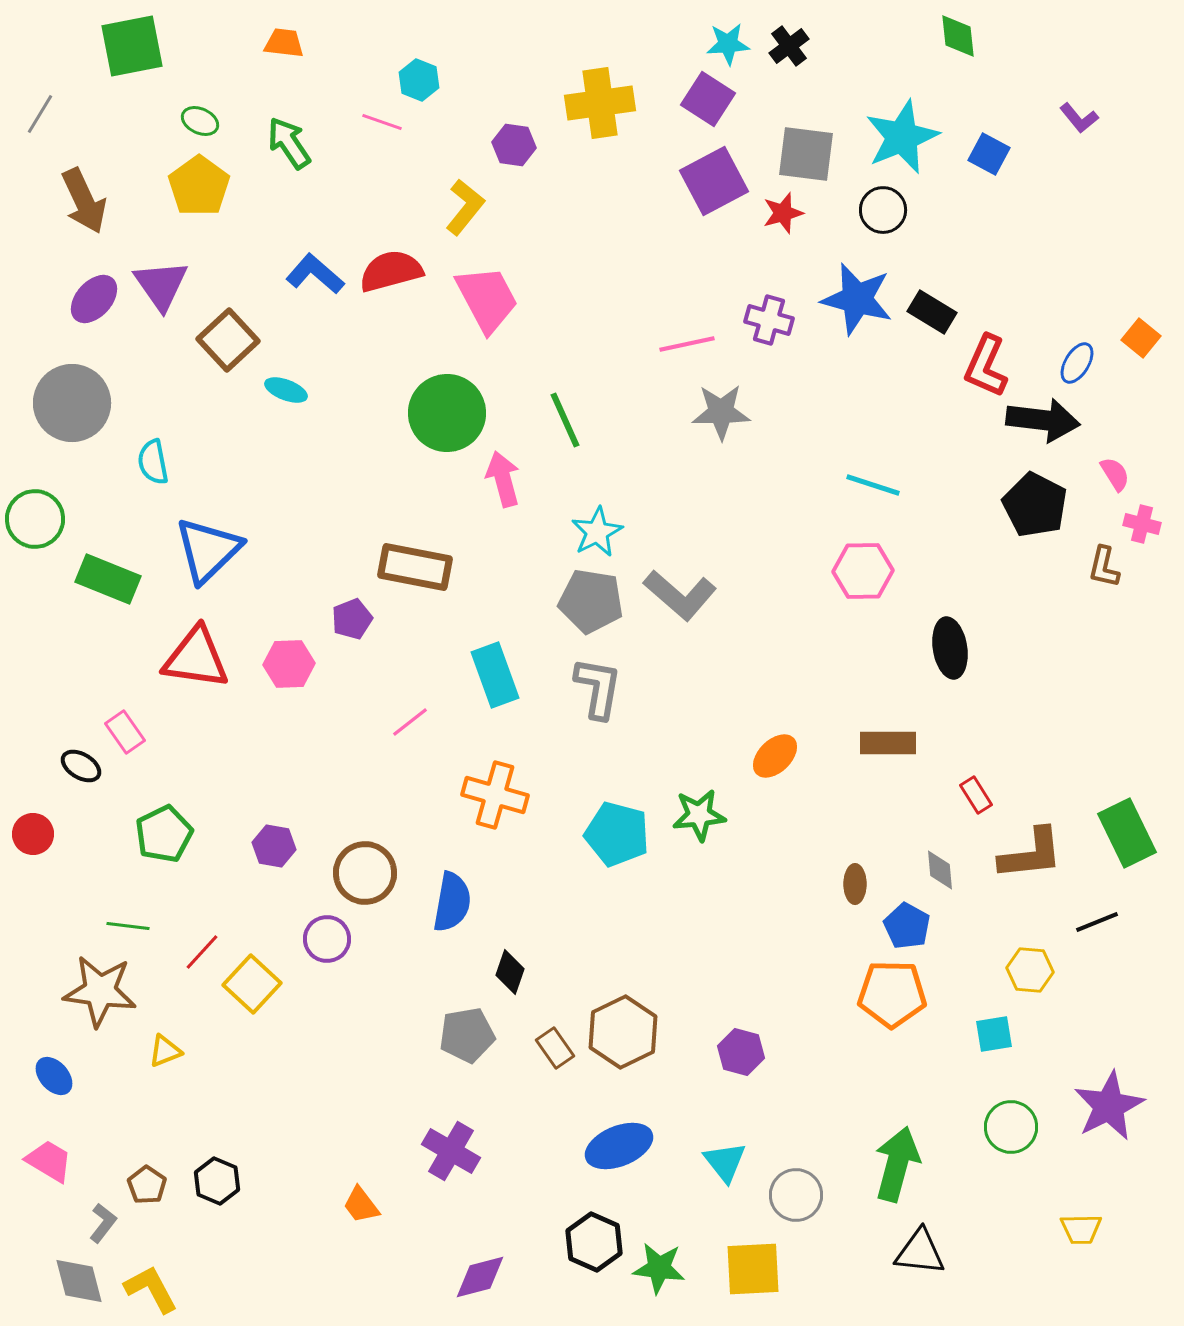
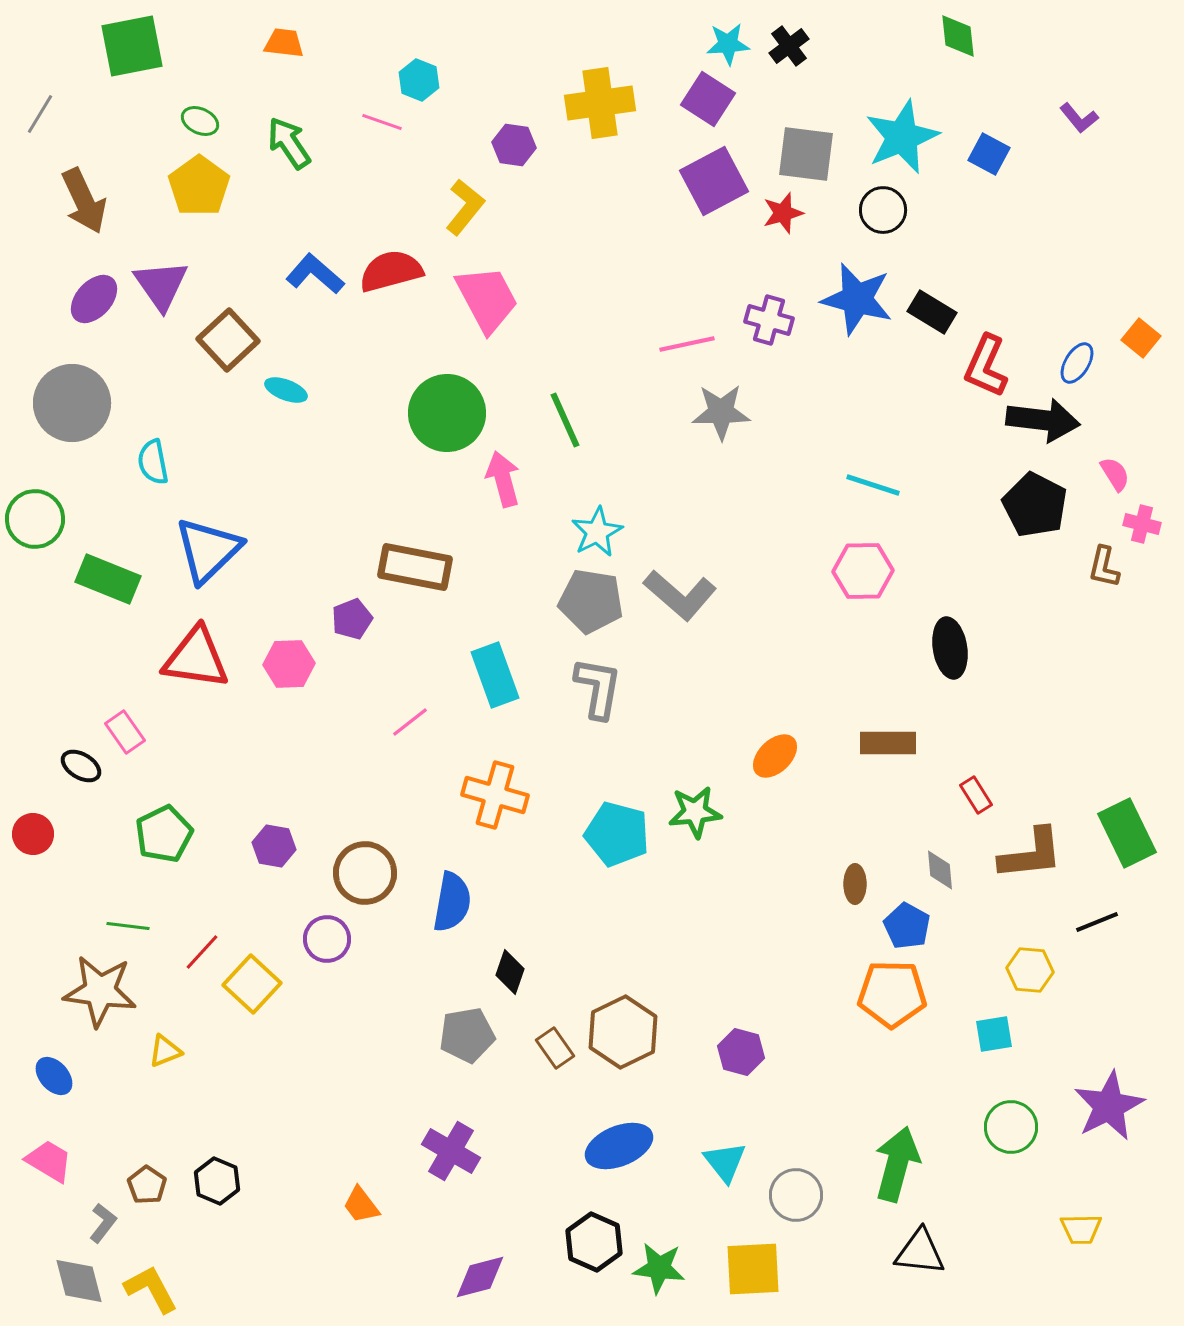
green star at (699, 815): moved 4 px left, 3 px up
